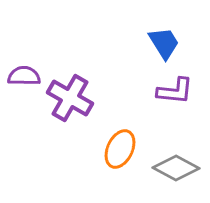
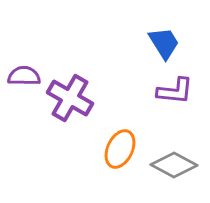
gray diamond: moved 2 px left, 3 px up
